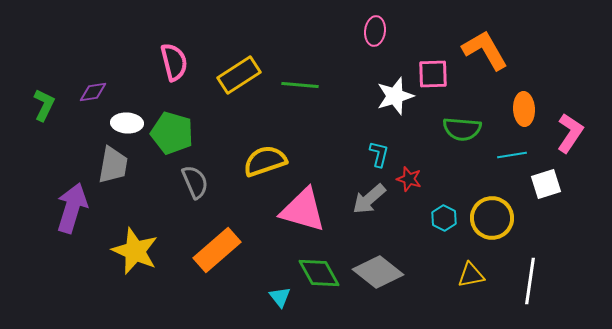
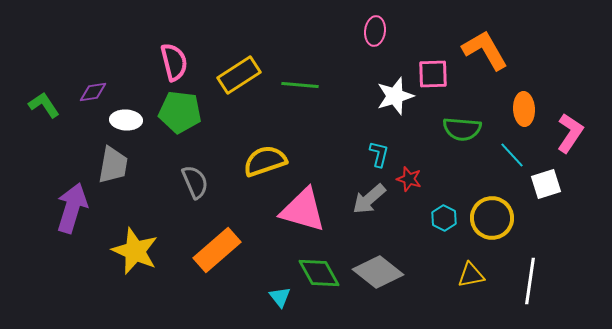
green L-shape: rotated 60 degrees counterclockwise
white ellipse: moved 1 px left, 3 px up
green pentagon: moved 8 px right, 21 px up; rotated 9 degrees counterclockwise
cyan line: rotated 56 degrees clockwise
